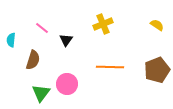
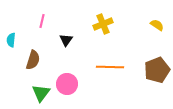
pink line: moved 7 px up; rotated 64 degrees clockwise
